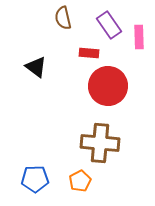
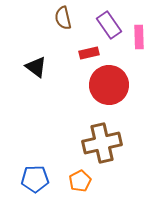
red rectangle: rotated 18 degrees counterclockwise
red circle: moved 1 px right, 1 px up
brown cross: moved 2 px right; rotated 18 degrees counterclockwise
